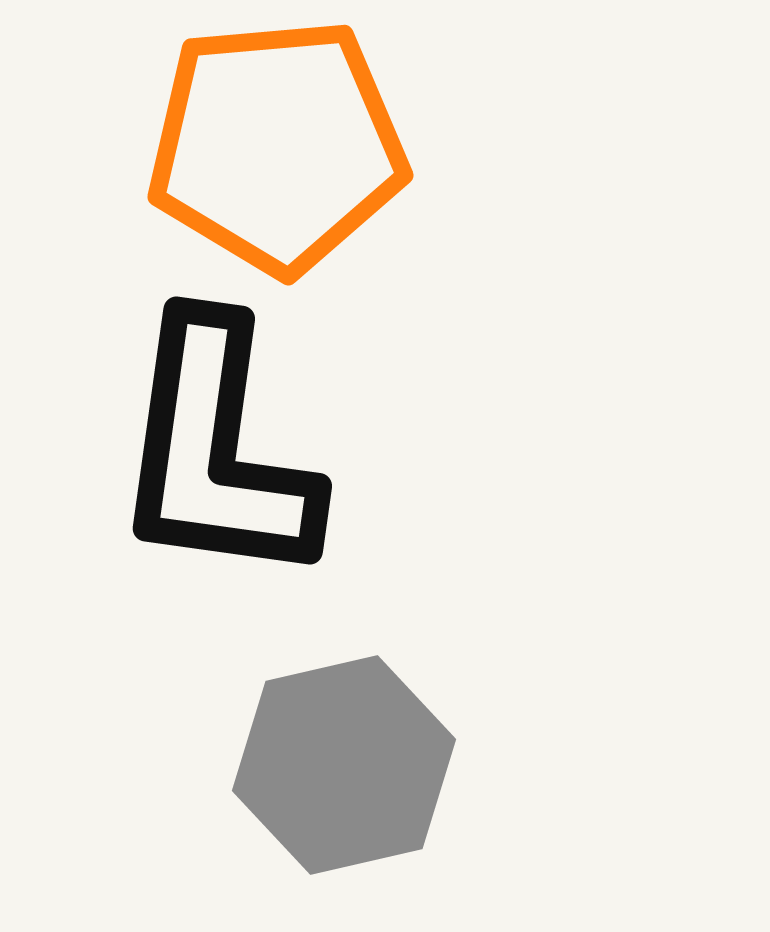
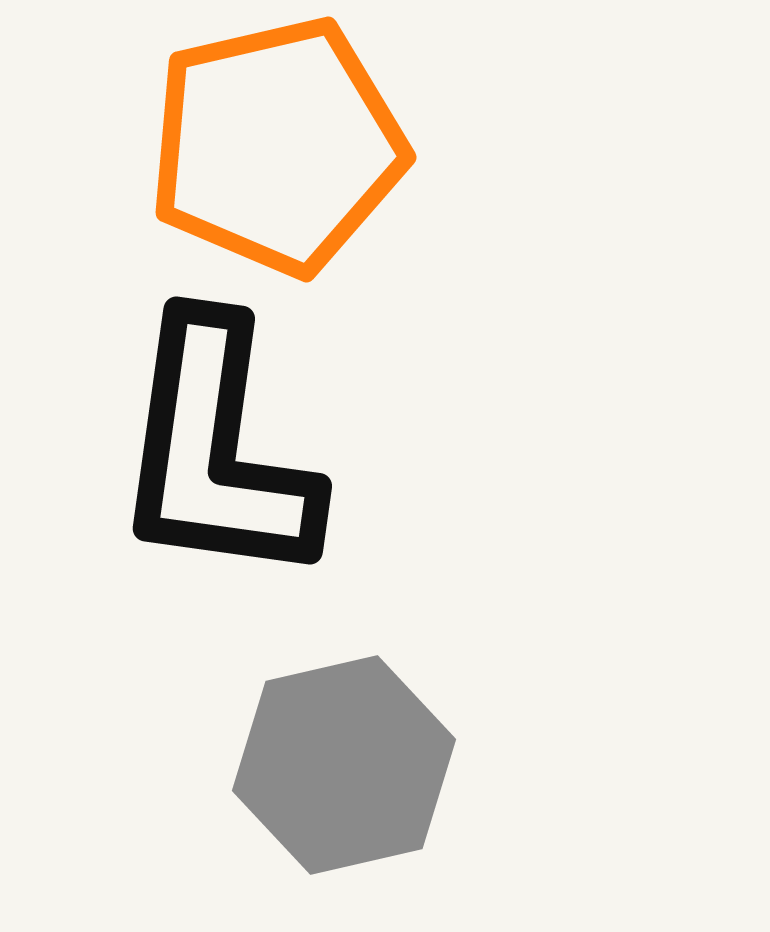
orange pentagon: rotated 8 degrees counterclockwise
